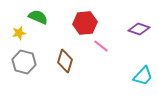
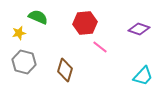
pink line: moved 1 px left, 1 px down
brown diamond: moved 9 px down
